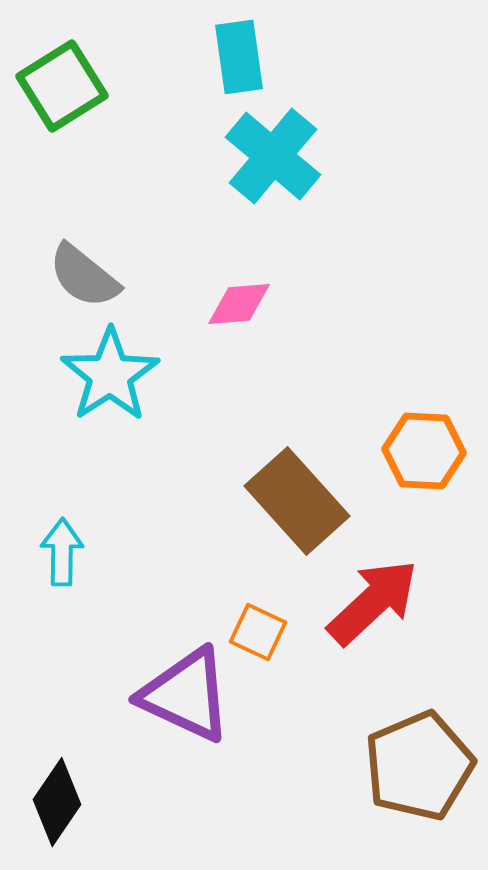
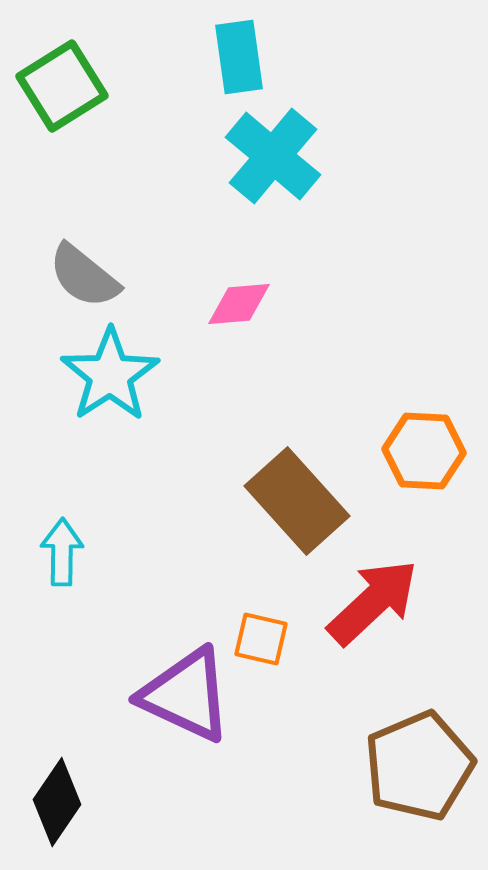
orange square: moved 3 px right, 7 px down; rotated 12 degrees counterclockwise
